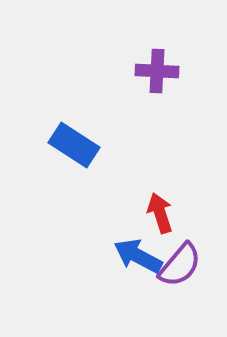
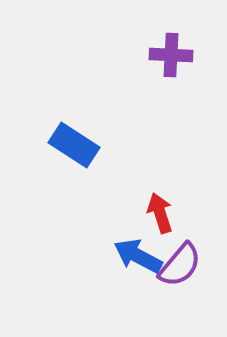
purple cross: moved 14 px right, 16 px up
